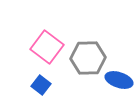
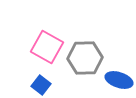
pink square: rotated 8 degrees counterclockwise
gray hexagon: moved 3 px left
